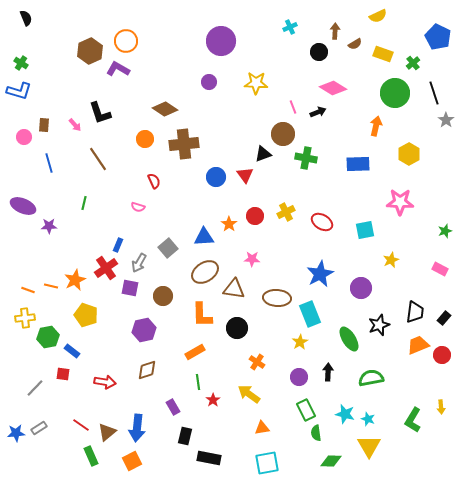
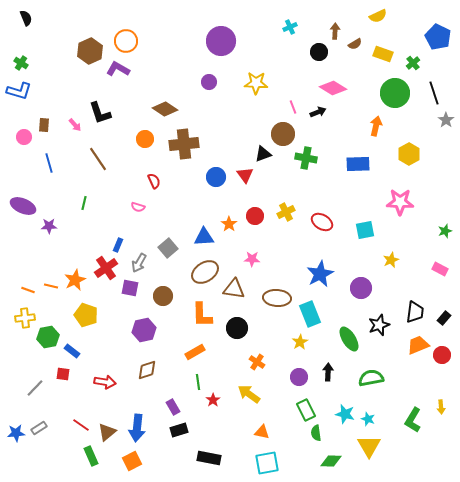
orange triangle at (262, 428): moved 4 px down; rotated 21 degrees clockwise
black rectangle at (185, 436): moved 6 px left, 6 px up; rotated 60 degrees clockwise
